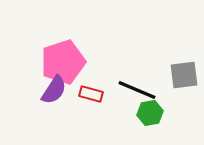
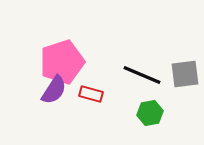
pink pentagon: moved 1 px left
gray square: moved 1 px right, 1 px up
black line: moved 5 px right, 15 px up
